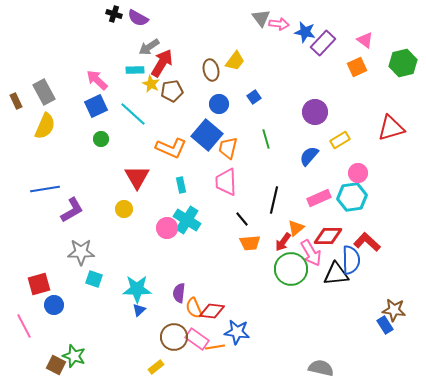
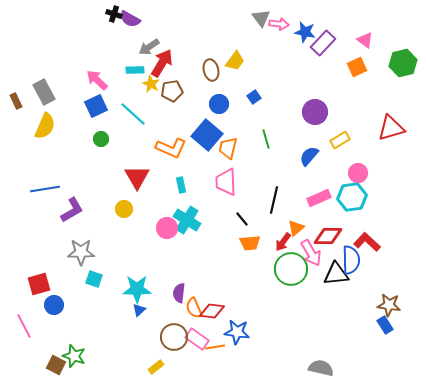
purple semicircle at (138, 18): moved 8 px left, 1 px down
brown star at (394, 310): moved 5 px left, 5 px up
